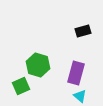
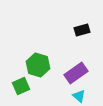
black rectangle: moved 1 px left, 1 px up
purple rectangle: rotated 40 degrees clockwise
cyan triangle: moved 1 px left
